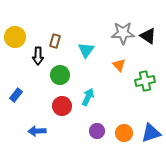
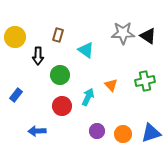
brown rectangle: moved 3 px right, 6 px up
cyan triangle: rotated 30 degrees counterclockwise
orange triangle: moved 8 px left, 20 px down
orange circle: moved 1 px left, 1 px down
